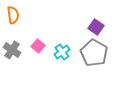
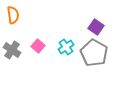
cyan cross: moved 4 px right, 5 px up
